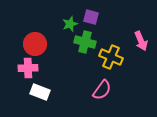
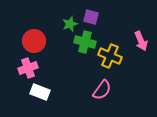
red circle: moved 1 px left, 3 px up
yellow cross: moved 1 px left, 1 px up
pink cross: rotated 18 degrees counterclockwise
